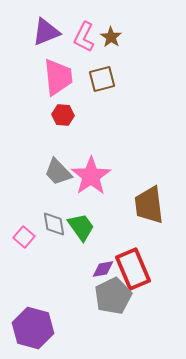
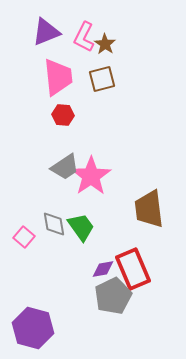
brown star: moved 6 px left, 7 px down
gray trapezoid: moved 7 px right, 5 px up; rotated 80 degrees counterclockwise
brown trapezoid: moved 4 px down
